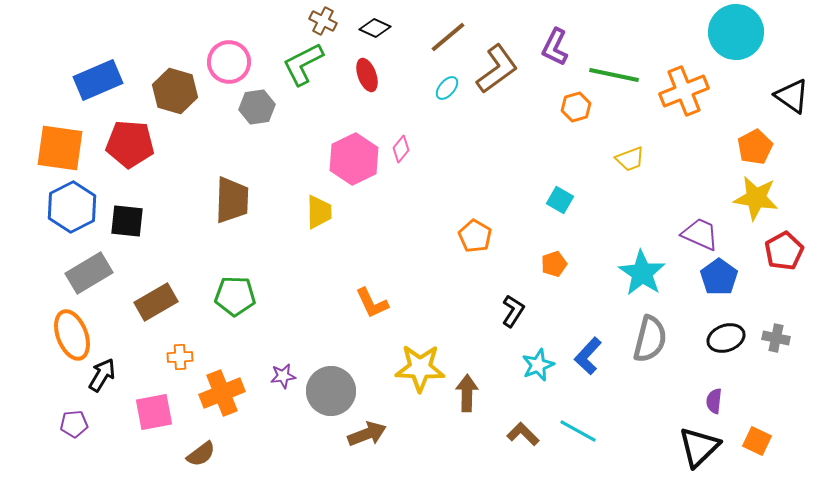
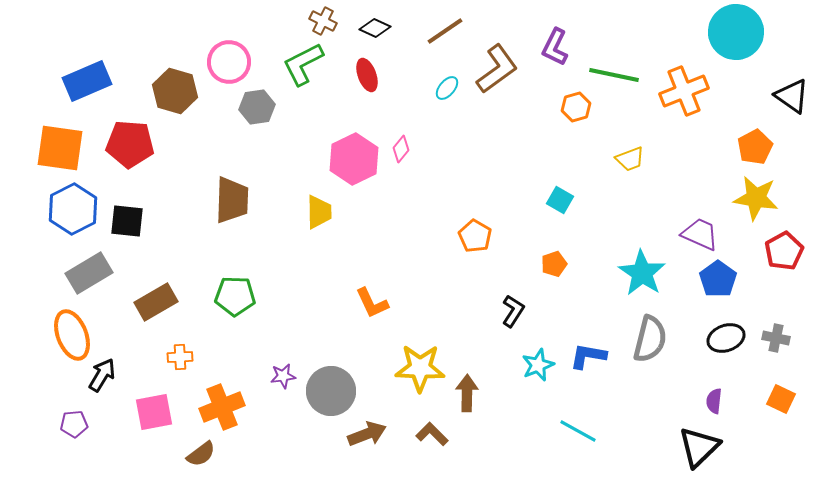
brown line at (448, 37): moved 3 px left, 6 px up; rotated 6 degrees clockwise
blue rectangle at (98, 80): moved 11 px left, 1 px down
blue hexagon at (72, 207): moved 1 px right, 2 px down
blue pentagon at (719, 277): moved 1 px left, 2 px down
blue L-shape at (588, 356): rotated 57 degrees clockwise
orange cross at (222, 393): moved 14 px down
brown L-shape at (523, 434): moved 91 px left
orange square at (757, 441): moved 24 px right, 42 px up
